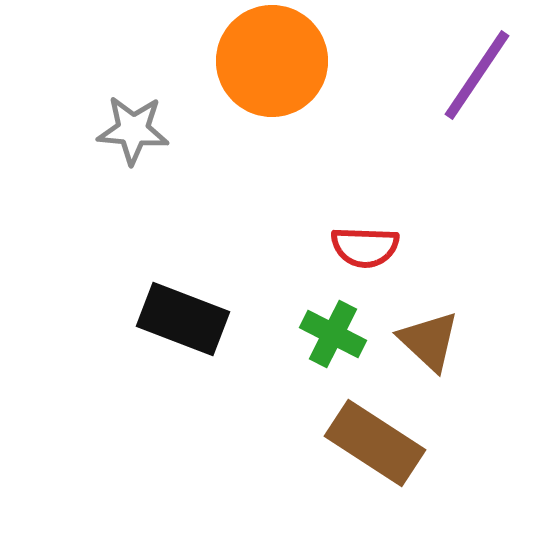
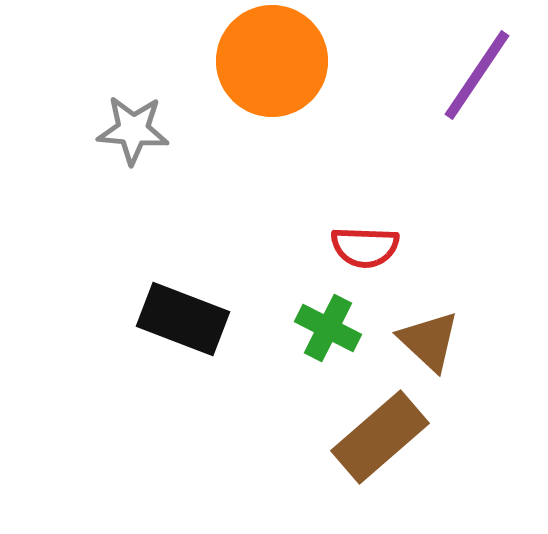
green cross: moved 5 px left, 6 px up
brown rectangle: moved 5 px right, 6 px up; rotated 74 degrees counterclockwise
